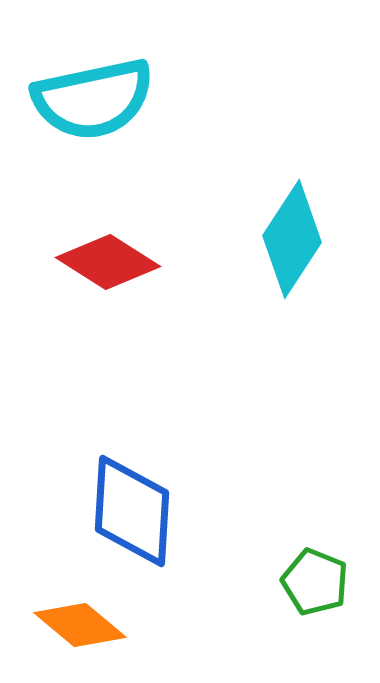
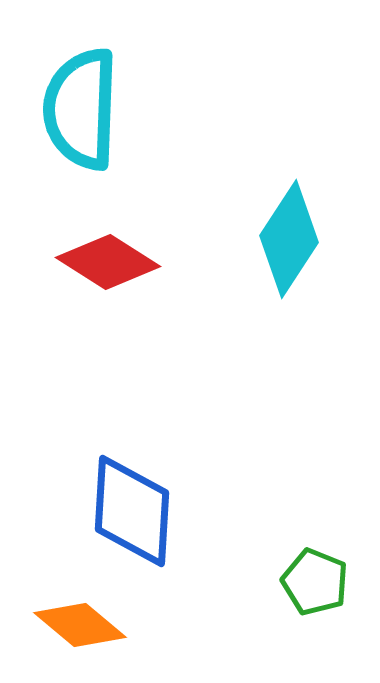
cyan semicircle: moved 12 px left, 10 px down; rotated 104 degrees clockwise
cyan diamond: moved 3 px left
